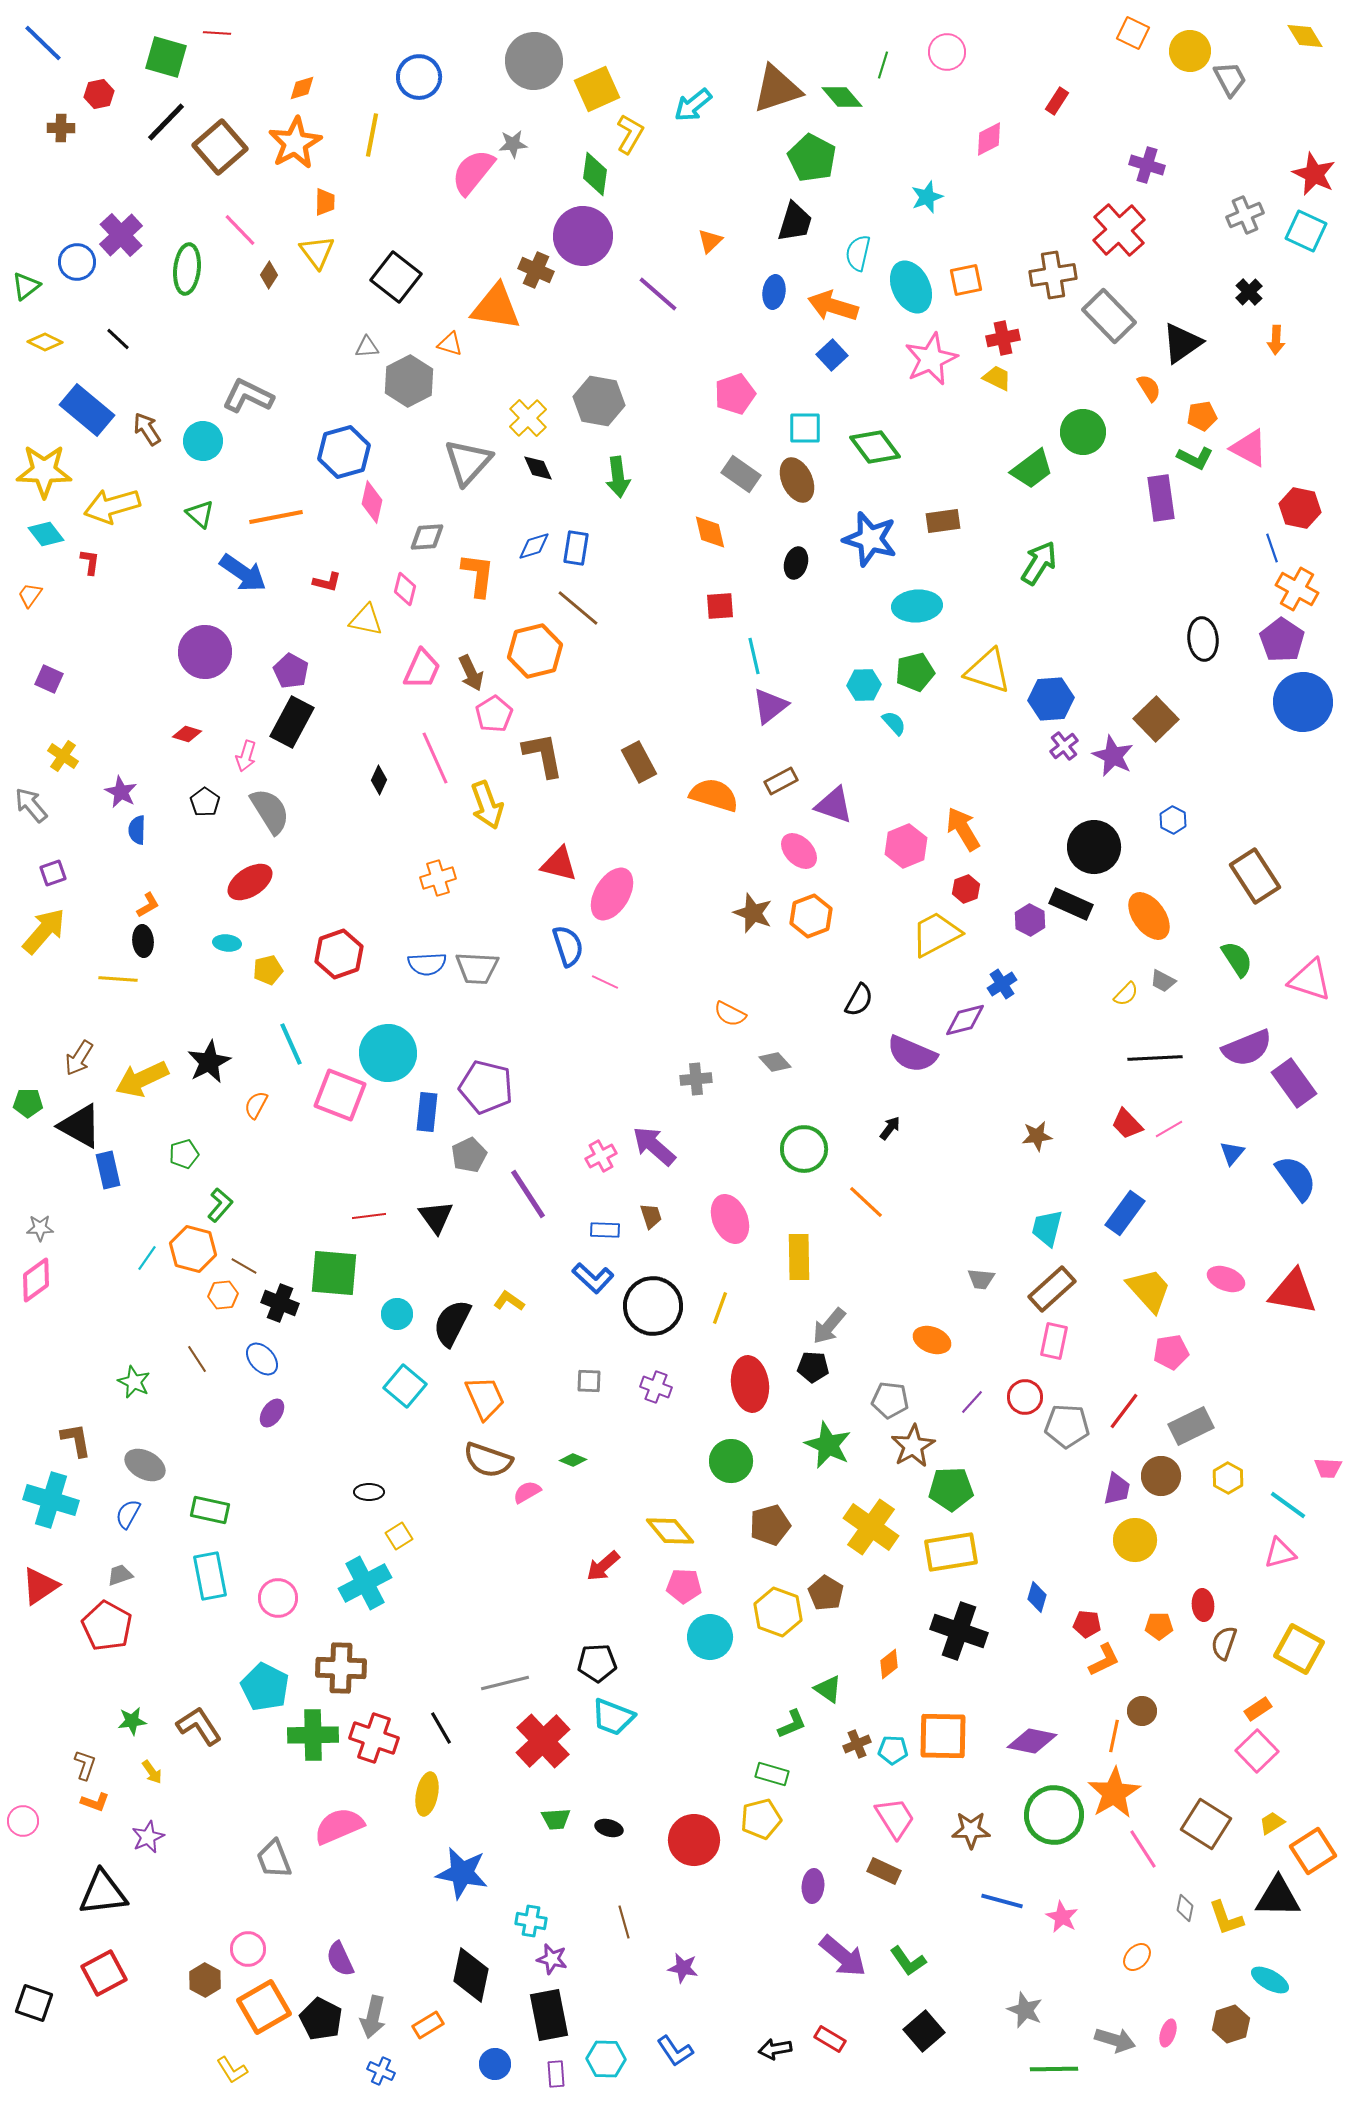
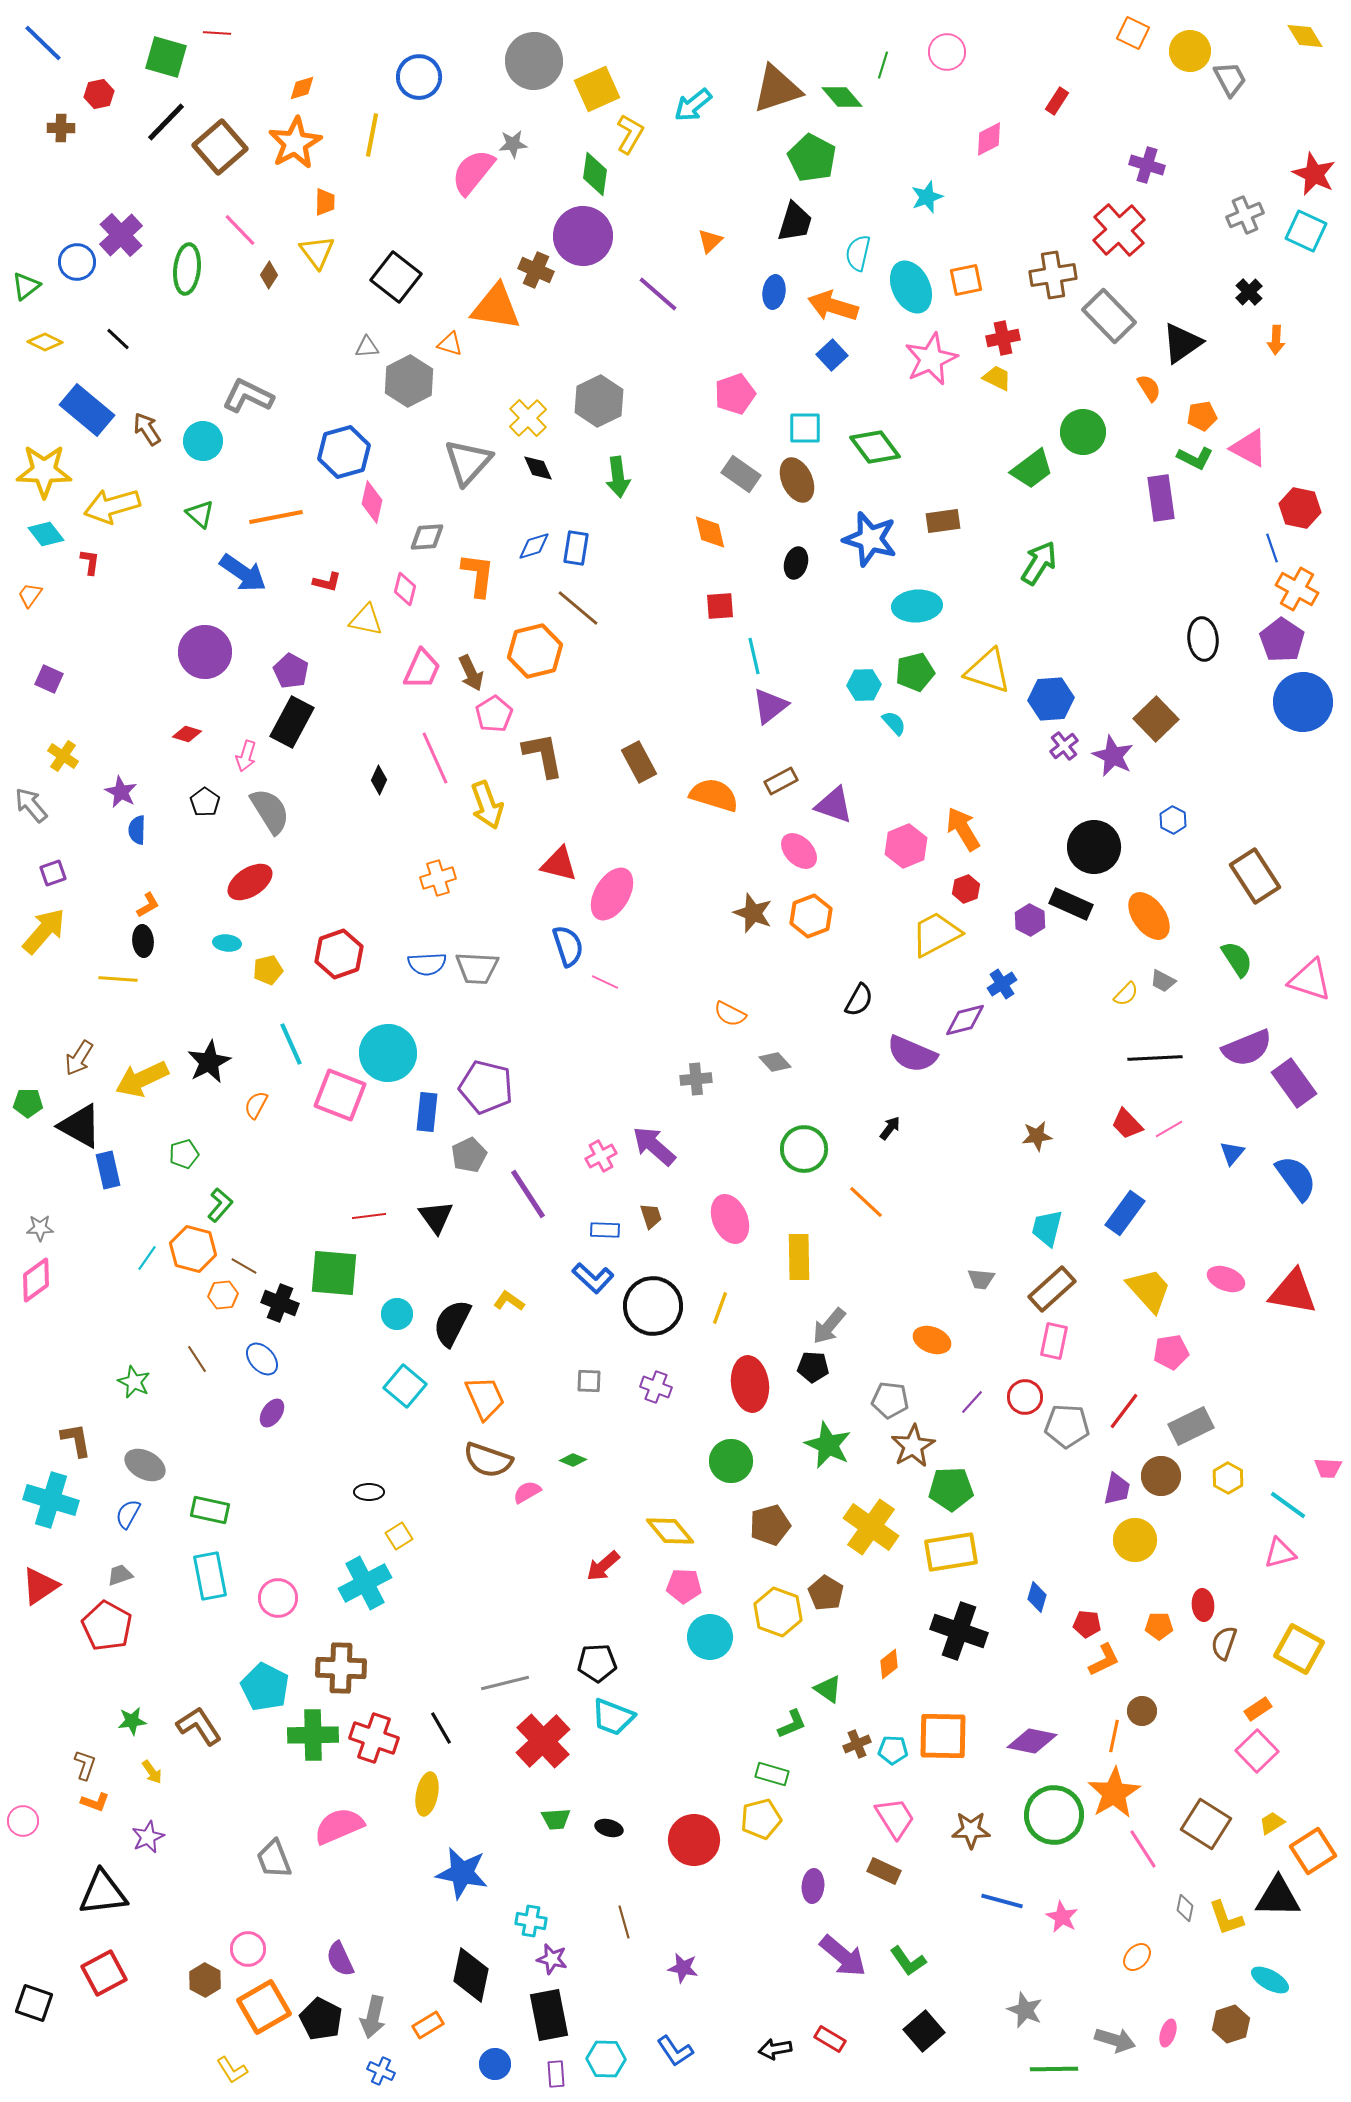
gray hexagon at (599, 401): rotated 24 degrees clockwise
